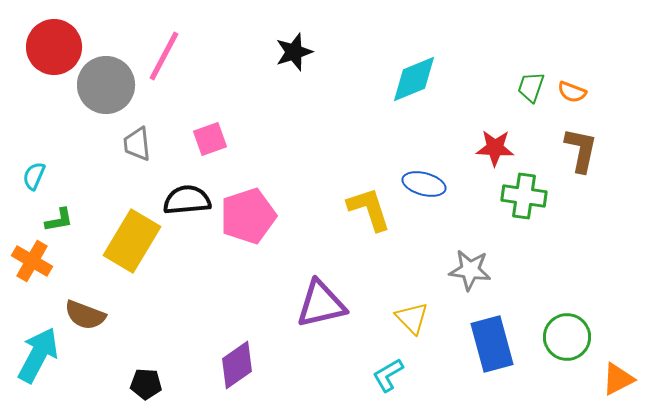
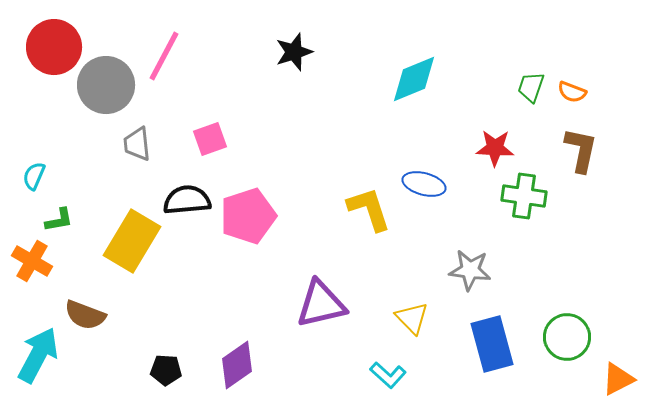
cyan L-shape: rotated 108 degrees counterclockwise
black pentagon: moved 20 px right, 14 px up
